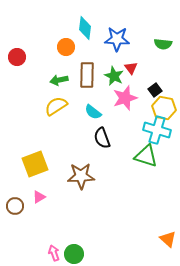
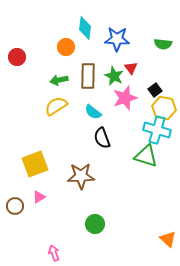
brown rectangle: moved 1 px right, 1 px down
green circle: moved 21 px right, 30 px up
